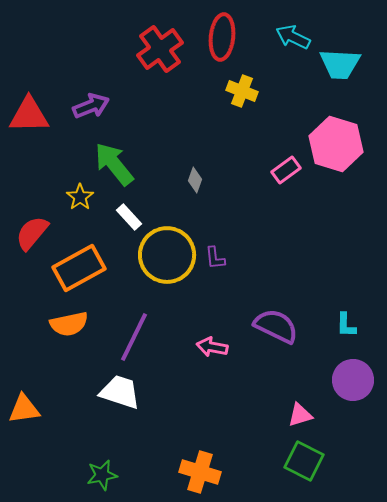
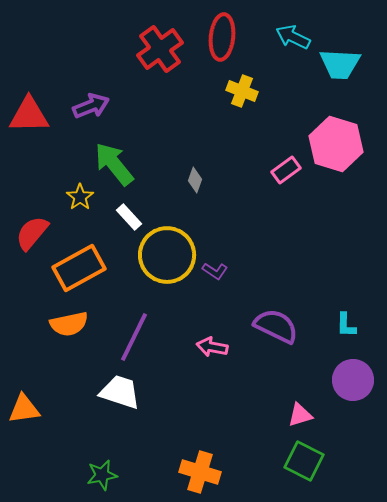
purple L-shape: moved 13 px down; rotated 50 degrees counterclockwise
